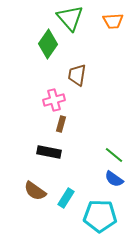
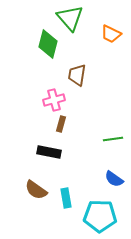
orange trapezoid: moved 2 px left, 13 px down; rotated 30 degrees clockwise
green diamond: rotated 20 degrees counterclockwise
green line: moved 1 px left, 16 px up; rotated 48 degrees counterclockwise
brown semicircle: moved 1 px right, 1 px up
cyan rectangle: rotated 42 degrees counterclockwise
